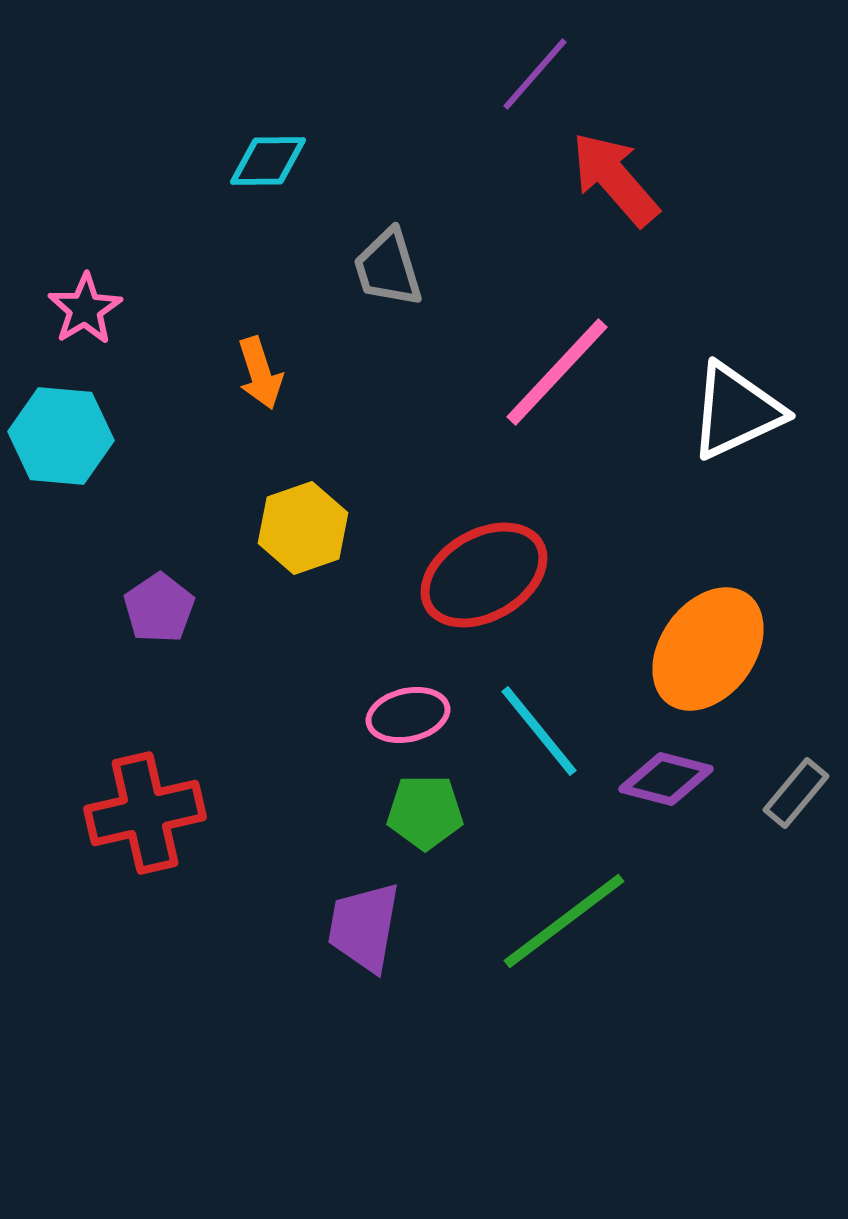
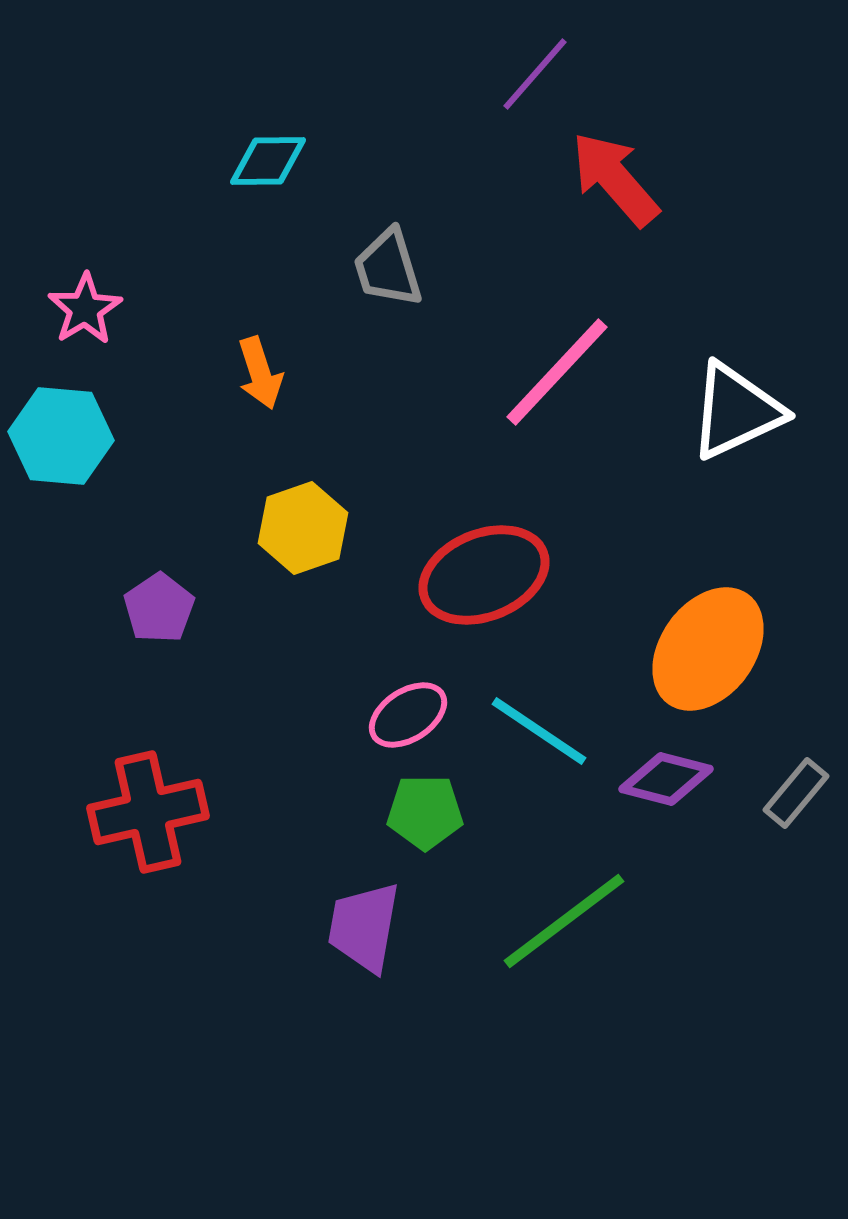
red ellipse: rotated 8 degrees clockwise
pink ellipse: rotated 20 degrees counterclockwise
cyan line: rotated 17 degrees counterclockwise
red cross: moved 3 px right, 1 px up
